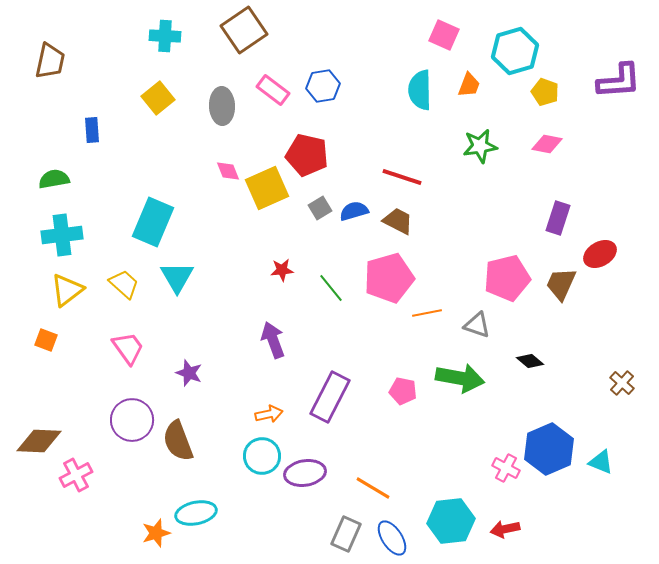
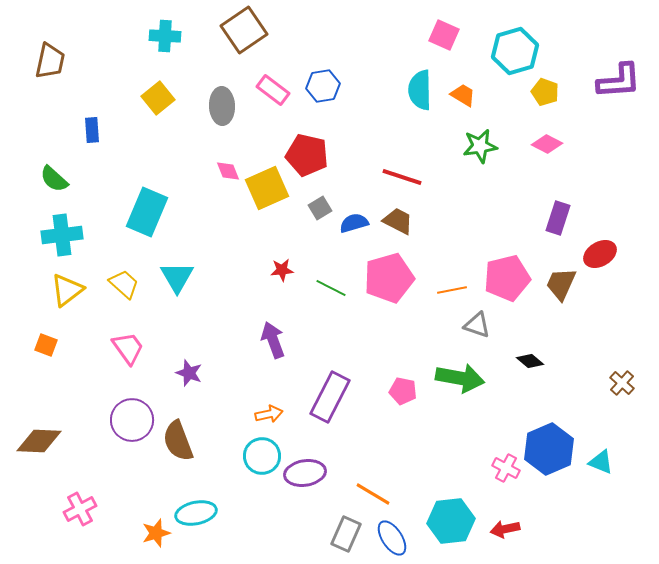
orange trapezoid at (469, 85): moved 6 px left, 10 px down; rotated 80 degrees counterclockwise
pink diamond at (547, 144): rotated 16 degrees clockwise
green semicircle at (54, 179): rotated 128 degrees counterclockwise
blue semicircle at (354, 211): moved 12 px down
cyan rectangle at (153, 222): moved 6 px left, 10 px up
green line at (331, 288): rotated 24 degrees counterclockwise
orange line at (427, 313): moved 25 px right, 23 px up
orange square at (46, 340): moved 5 px down
pink cross at (76, 475): moved 4 px right, 34 px down
orange line at (373, 488): moved 6 px down
